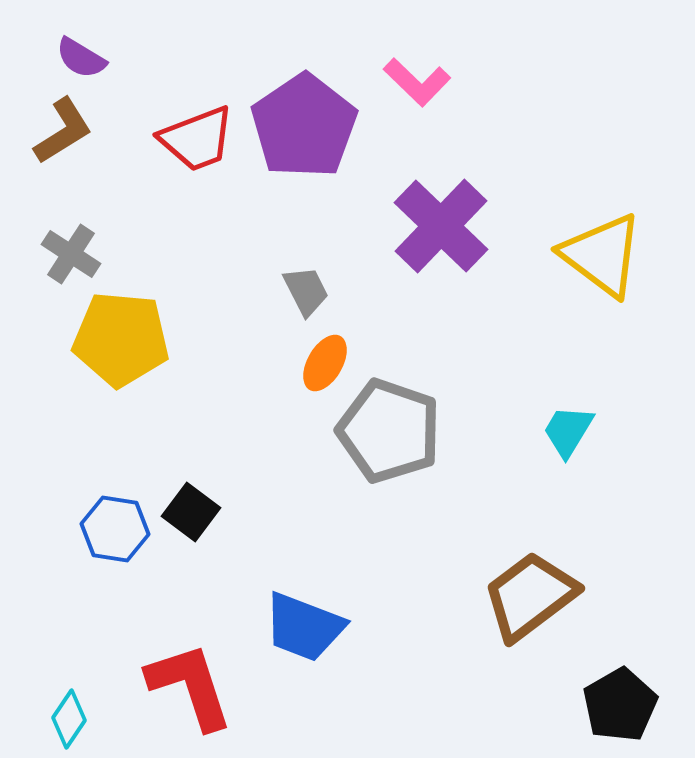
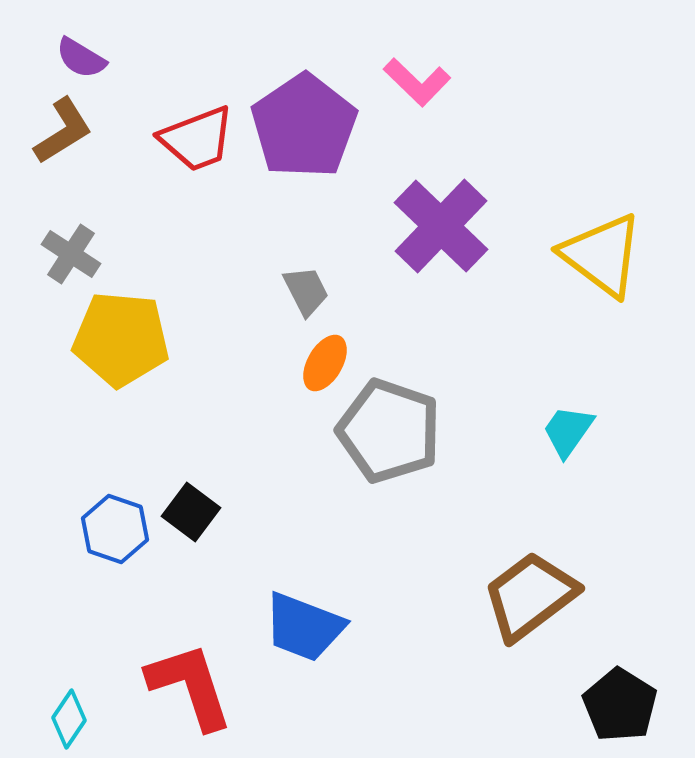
cyan trapezoid: rotated 4 degrees clockwise
blue hexagon: rotated 10 degrees clockwise
black pentagon: rotated 10 degrees counterclockwise
